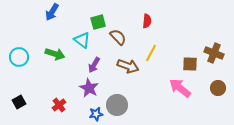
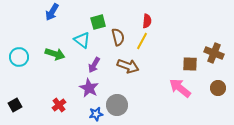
brown semicircle: rotated 30 degrees clockwise
yellow line: moved 9 px left, 12 px up
black square: moved 4 px left, 3 px down
